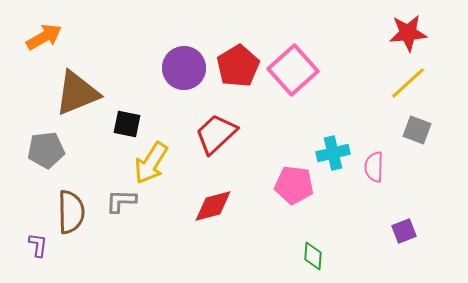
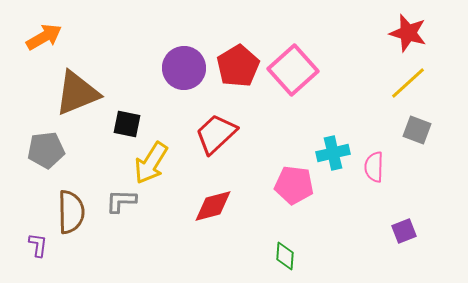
red star: rotated 21 degrees clockwise
green diamond: moved 28 px left
